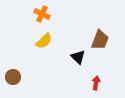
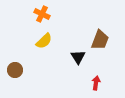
black triangle: rotated 14 degrees clockwise
brown circle: moved 2 px right, 7 px up
